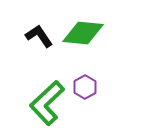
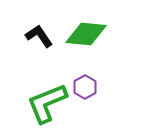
green diamond: moved 3 px right, 1 px down
green L-shape: rotated 21 degrees clockwise
